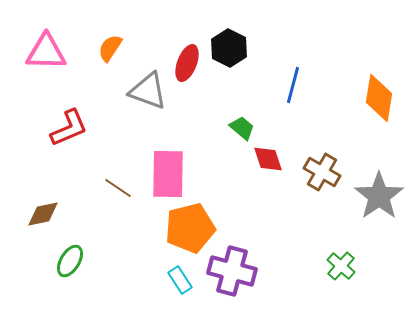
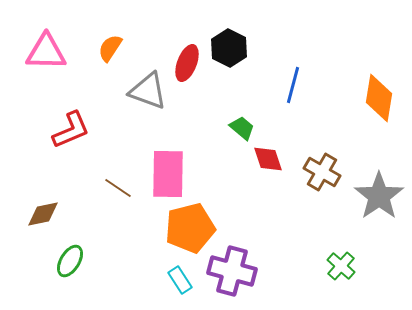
red L-shape: moved 2 px right, 2 px down
